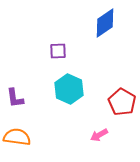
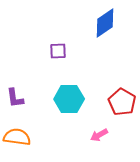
cyan hexagon: moved 10 px down; rotated 24 degrees counterclockwise
